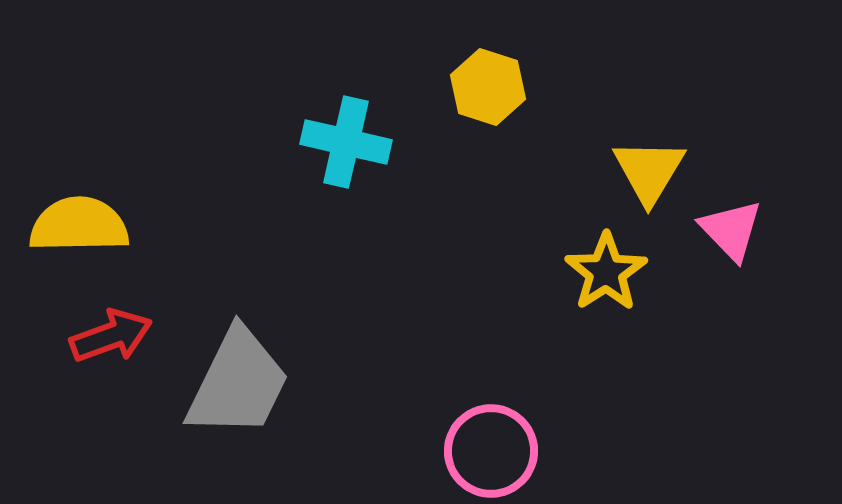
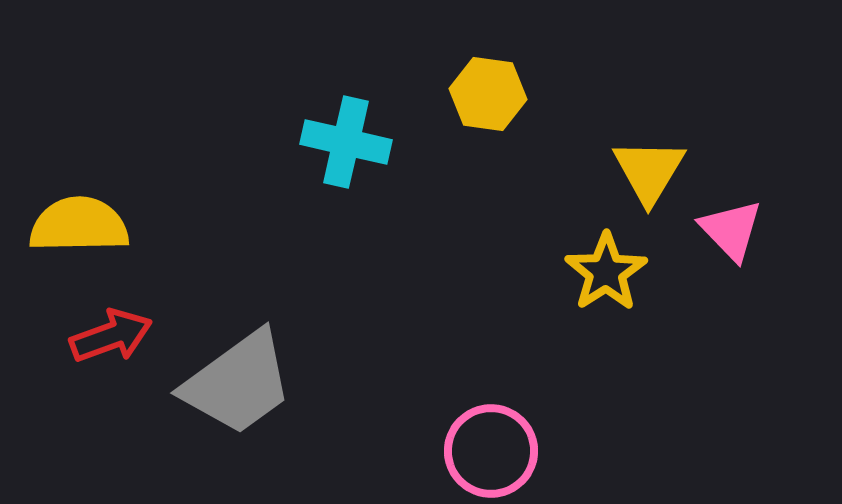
yellow hexagon: moved 7 px down; rotated 10 degrees counterclockwise
gray trapezoid: rotated 28 degrees clockwise
